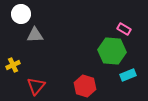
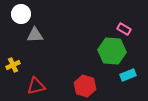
red triangle: rotated 36 degrees clockwise
